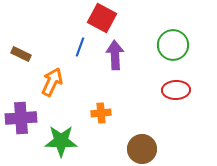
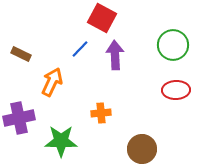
blue line: moved 2 px down; rotated 24 degrees clockwise
purple cross: moved 2 px left; rotated 8 degrees counterclockwise
